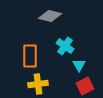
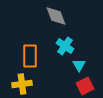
gray diamond: moved 6 px right; rotated 55 degrees clockwise
yellow cross: moved 16 px left
